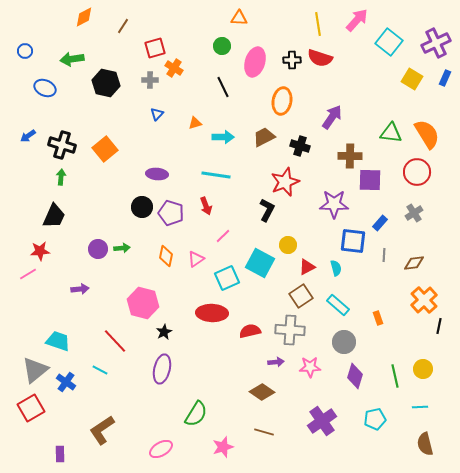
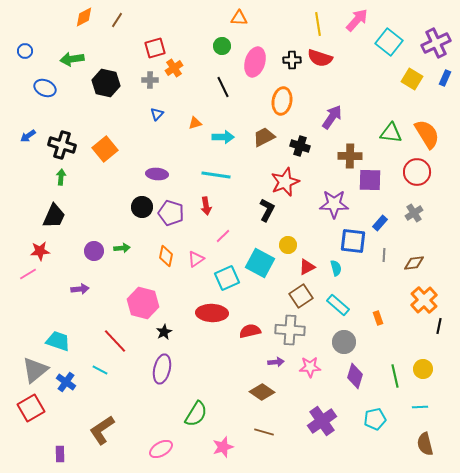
brown line at (123, 26): moved 6 px left, 6 px up
orange cross at (174, 68): rotated 24 degrees clockwise
red arrow at (206, 206): rotated 12 degrees clockwise
purple circle at (98, 249): moved 4 px left, 2 px down
